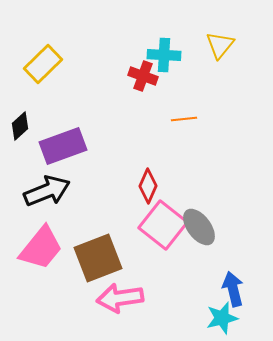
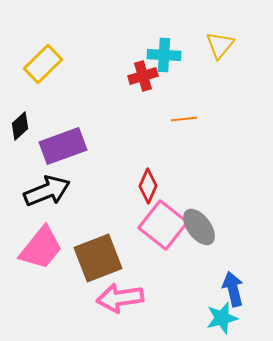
red cross: rotated 36 degrees counterclockwise
